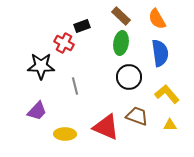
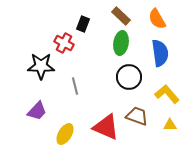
black rectangle: moved 1 px right, 2 px up; rotated 49 degrees counterclockwise
yellow ellipse: rotated 60 degrees counterclockwise
